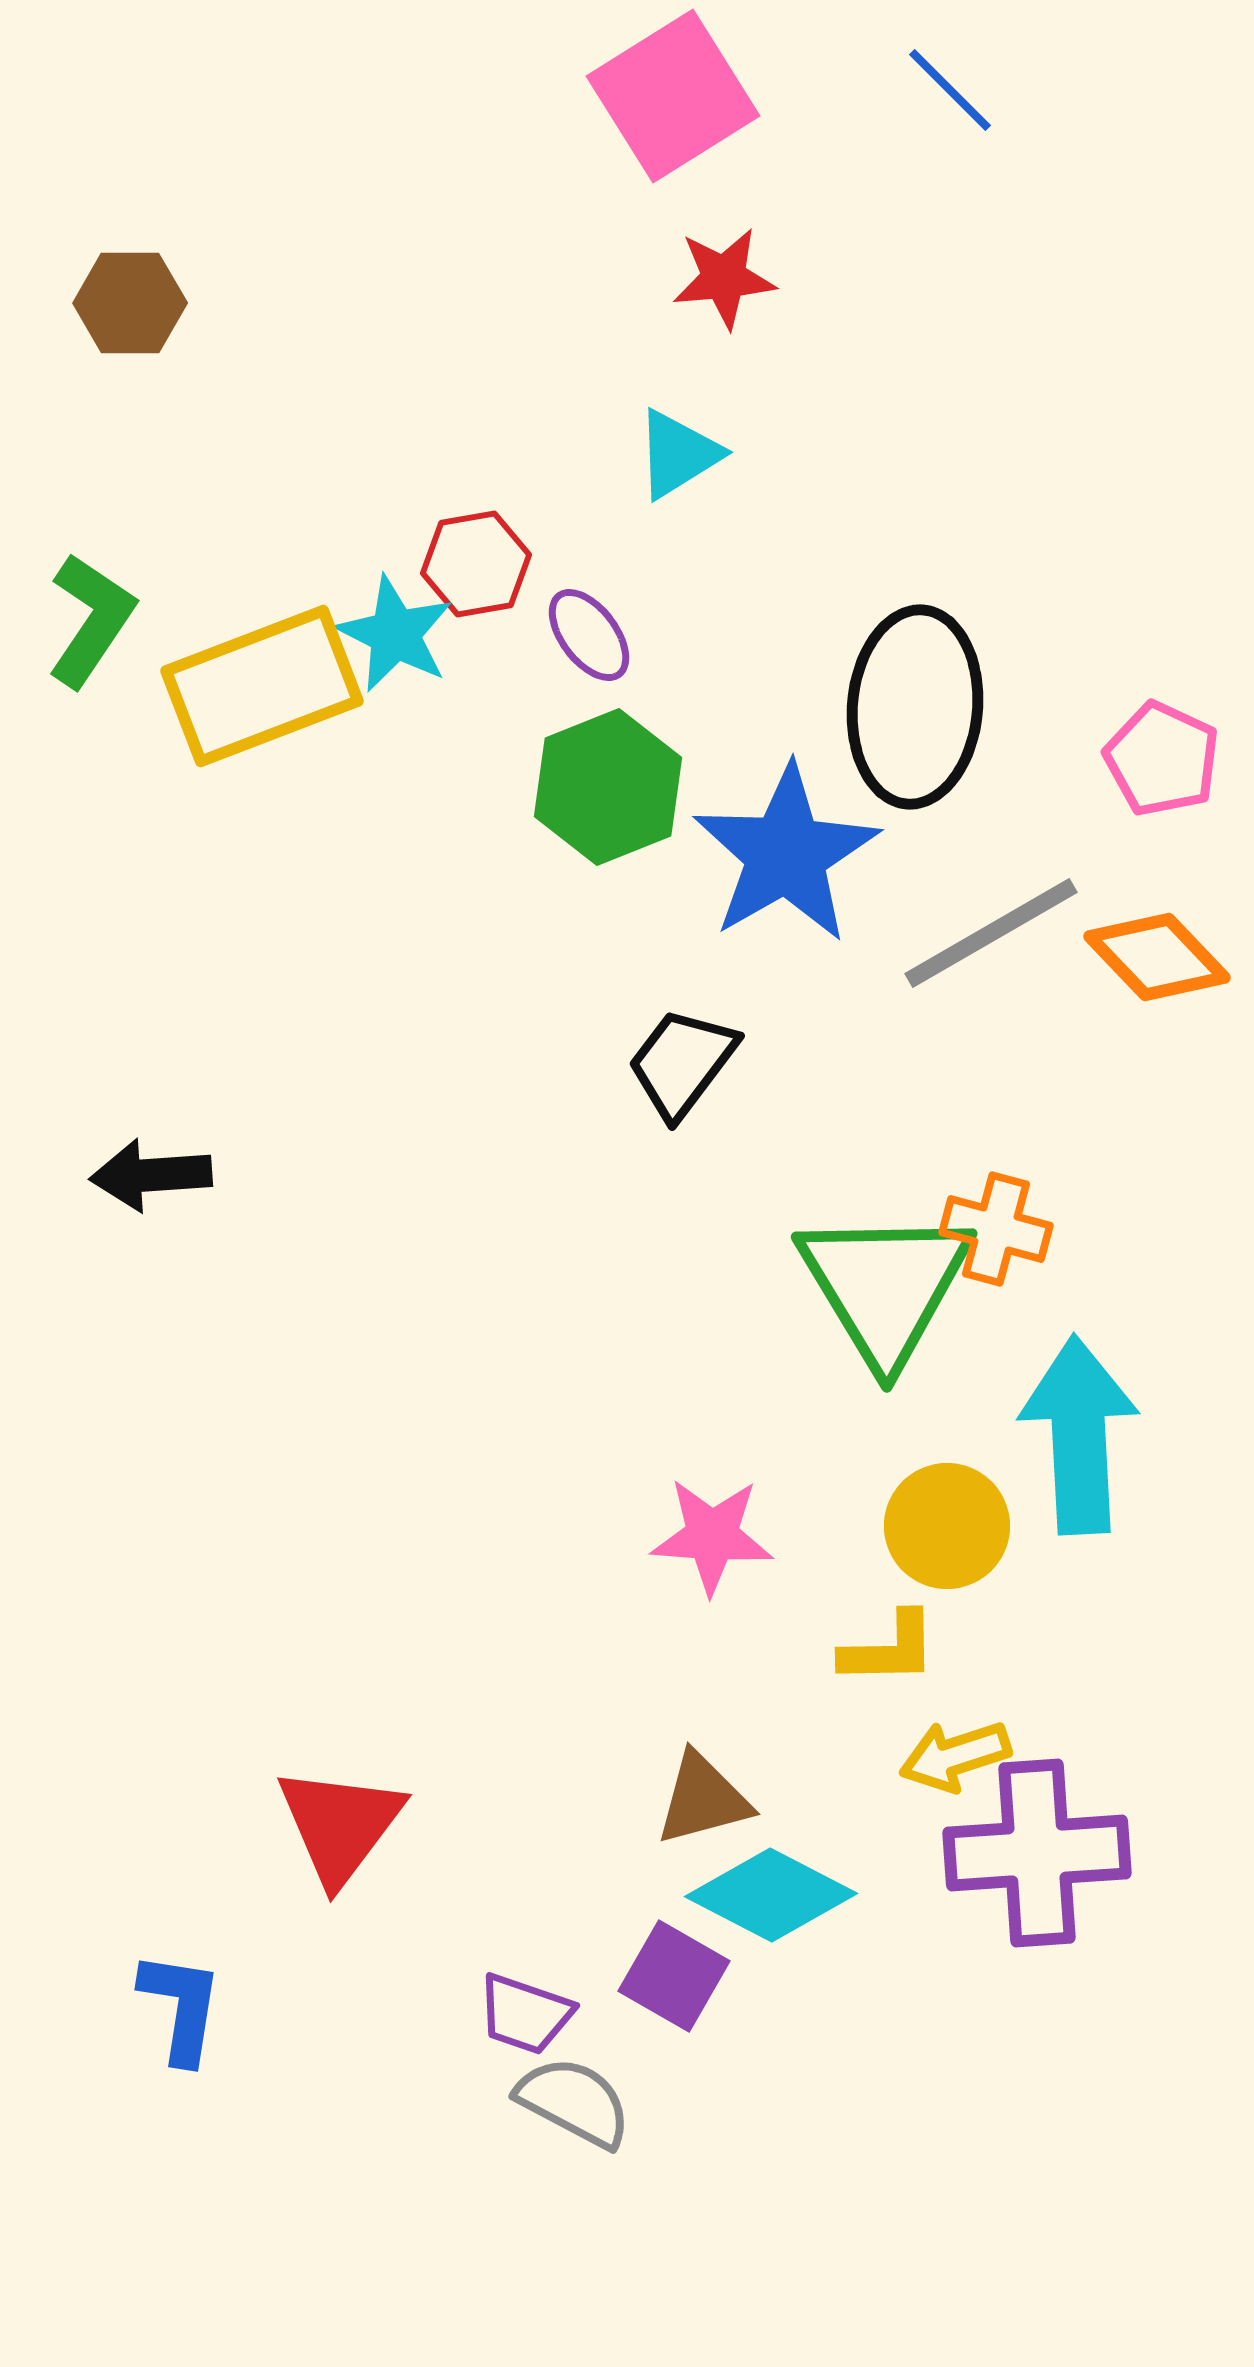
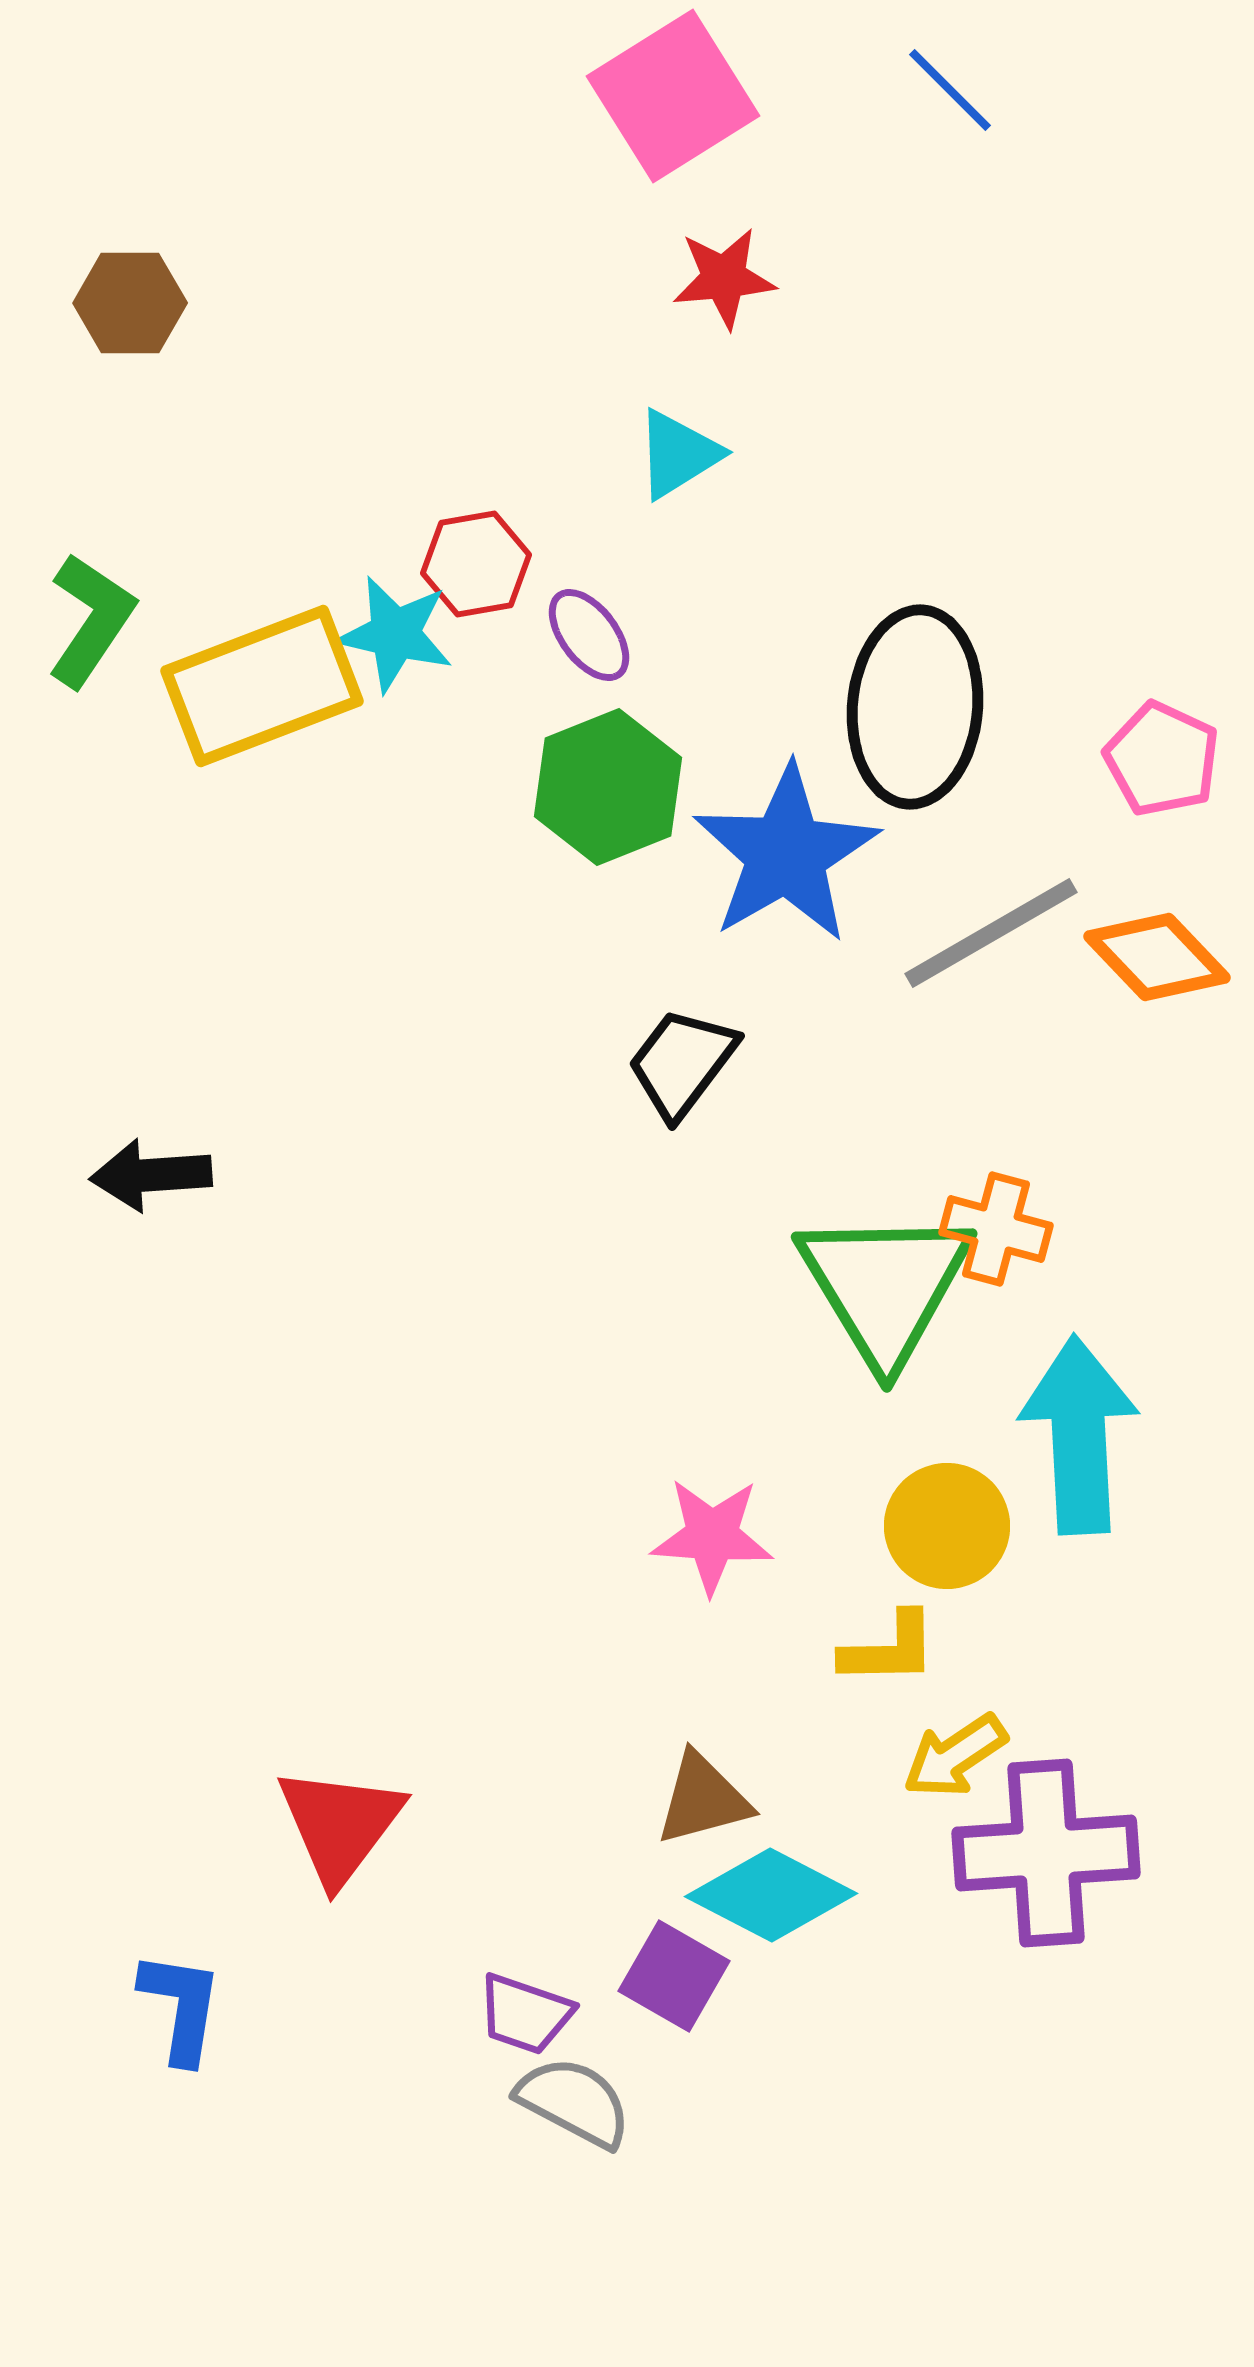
cyan star: rotated 14 degrees counterclockwise
yellow arrow: rotated 16 degrees counterclockwise
purple cross: moved 9 px right
